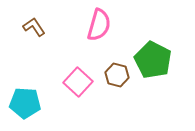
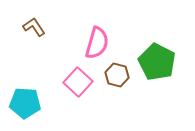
pink semicircle: moved 2 px left, 18 px down
green pentagon: moved 4 px right, 2 px down
